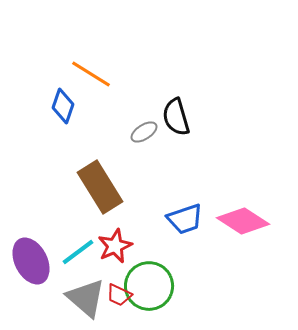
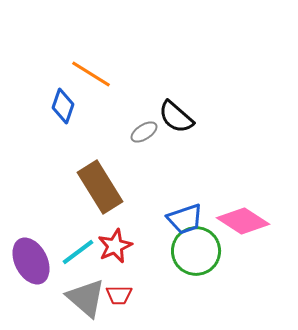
black semicircle: rotated 33 degrees counterclockwise
green circle: moved 47 px right, 35 px up
red trapezoid: rotated 24 degrees counterclockwise
